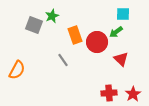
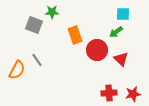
green star: moved 4 px up; rotated 24 degrees clockwise
red circle: moved 8 px down
gray line: moved 26 px left
red star: rotated 21 degrees clockwise
